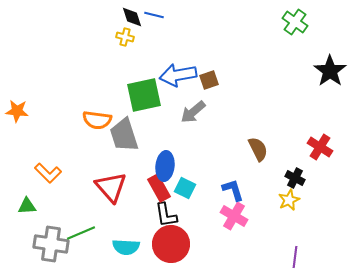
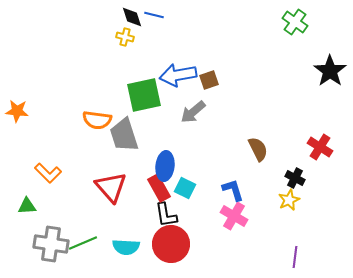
green line: moved 2 px right, 10 px down
